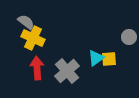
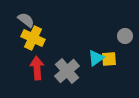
gray semicircle: moved 2 px up
gray circle: moved 4 px left, 1 px up
